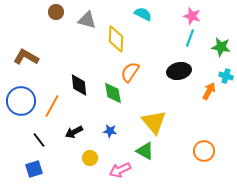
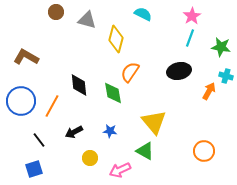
pink star: rotated 24 degrees clockwise
yellow diamond: rotated 12 degrees clockwise
